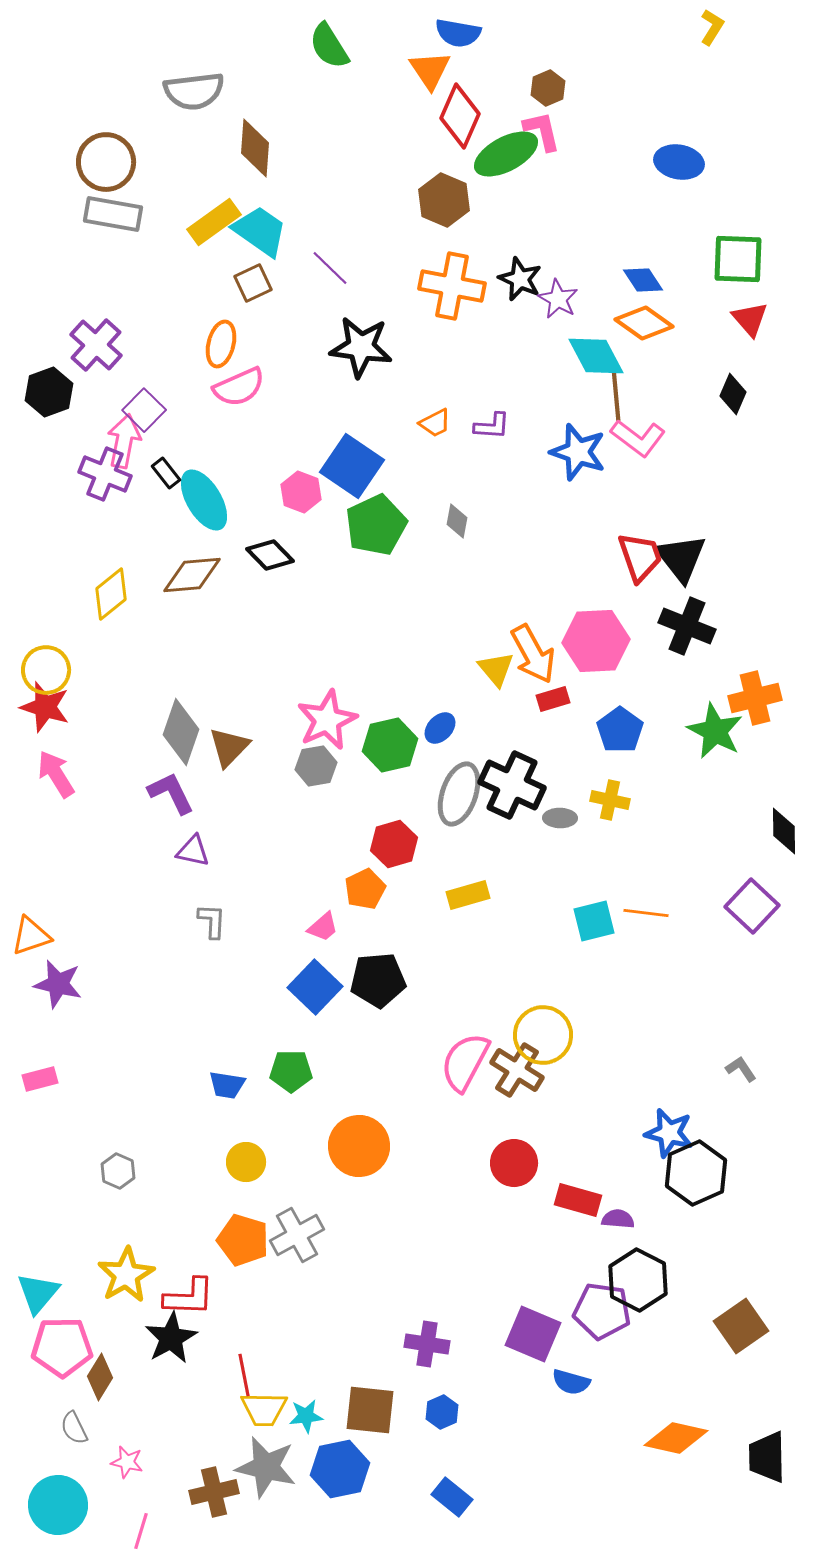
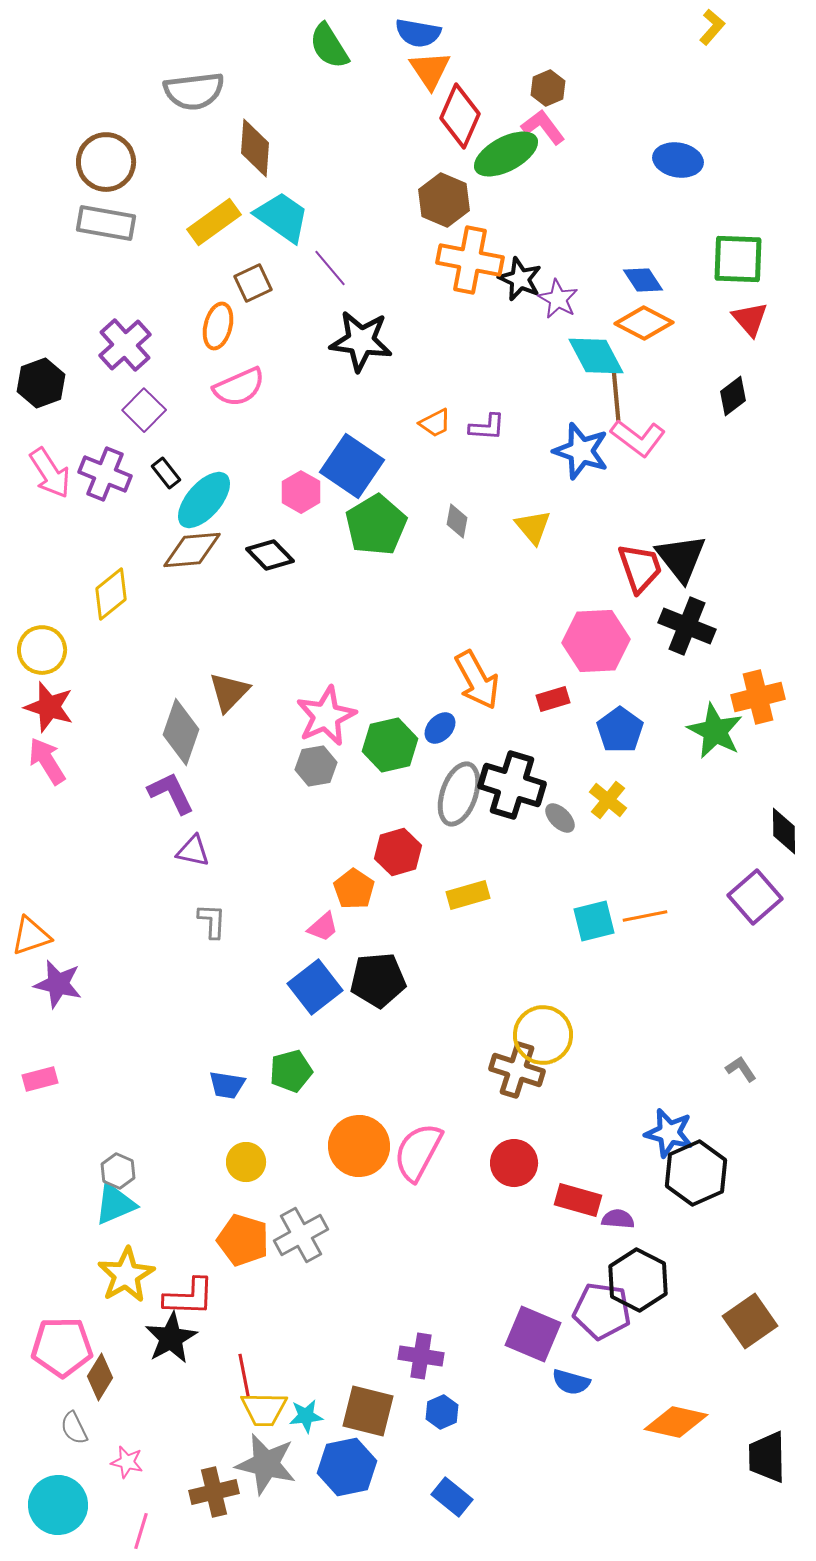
yellow L-shape at (712, 27): rotated 9 degrees clockwise
blue semicircle at (458, 33): moved 40 px left
pink L-shape at (542, 131): moved 1 px right, 4 px up; rotated 24 degrees counterclockwise
blue ellipse at (679, 162): moved 1 px left, 2 px up
gray rectangle at (113, 214): moved 7 px left, 9 px down
cyan trapezoid at (260, 231): moved 22 px right, 14 px up
purple line at (330, 268): rotated 6 degrees clockwise
orange cross at (452, 286): moved 18 px right, 26 px up
orange diamond at (644, 323): rotated 8 degrees counterclockwise
orange ellipse at (221, 344): moved 3 px left, 18 px up
purple cross at (96, 345): moved 29 px right; rotated 6 degrees clockwise
black star at (361, 347): moved 6 px up
black hexagon at (49, 392): moved 8 px left, 9 px up
black diamond at (733, 394): moved 2 px down; rotated 30 degrees clockwise
purple L-shape at (492, 426): moved 5 px left, 1 px down
pink arrow at (124, 441): moved 74 px left, 32 px down; rotated 136 degrees clockwise
blue star at (578, 452): moved 3 px right, 1 px up
pink hexagon at (301, 492): rotated 9 degrees clockwise
cyan ellipse at (204, 500): rotated 72 degrees clockwise
green pentagon at (376, 525): rotated 6 degrees counterclockwise
red trapezoid at (640, 557): moved 11 px down
brown diamond at (192, 575): moved 25 px up
orange arrow at (533, 654): moved 56 px left, 26 px down
yellow triangle at (496, 669): moved 37 px right, 142 px up
yellow circle at (46, 670): moved 4 px left, 20 px up
orange cross at (755, 698): moved 3 px right, 1 px up
red star at (45, 707): moved 4 px right
pink star at (327, 720): moved 1 px left, 4 px up
brown triangle at (229, 747): moved 55 px up
pink arrow at (56, 774): moved 9 px left, 13 px up
black cross at (512, 785): rotated 8 degrees counterclockwise
yellow cross at (610, 800): moved 2 px left; rotated 27 degrees clockwise
gray ellipse at (560, 818): rotated 44 degrees clockwise
red hexagon at (394, 844): moved 4 px right, 8 px down
orange pentagon at (365, 889): moved 11 px left; rotated 12 degrees counterclockwise
purple square at (752, 906): moved 3 px right, 9 px up; rotated 6 degrees clockwise
orange line at (646, 913): moved 1 px left, 3 px down; rotated 18 degrees counterclockwise
blue square at (315, 987): rotated 8 degrees clockwise
pink semicircle at (465, 1062): moved 47 px left, 90 px down
brown cross at (517, 1070): rotated 14 degrees counterclockwise
green pentagon at (291, 1071): rotated 15 degrees counterclockwise
gray cross at (297, 1235): moved 4 px right
cyan triangle at (38, 1293): moved 77 px right, 89 px up; rotated 27 degrees clockwise
brown square at (741, 1326): moved 9 px right, 5 px up
purple cross at (427, 1344): moved 6 px left, 12 px down
brown square at (370, 1410): moved 2 px left, 1 px down; rotated 8 degrees clockwise
orange diamond at (676, 1438): moved 16 px up
gray star at (266, 1467): moved 3 px up
blue hexagon at (340, 1469): moved 7 px right, 2 px up
